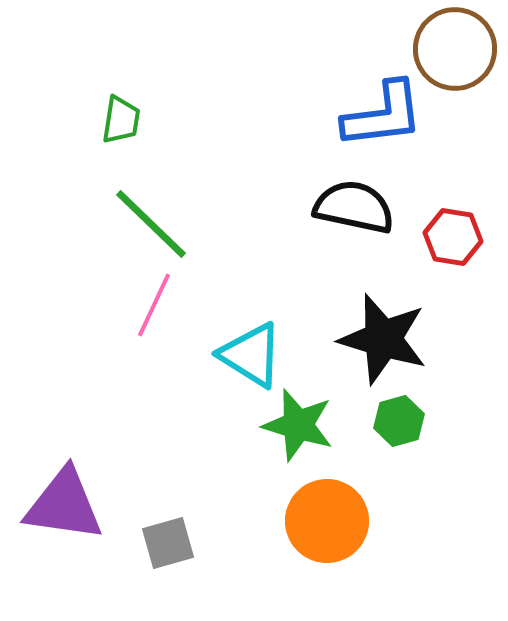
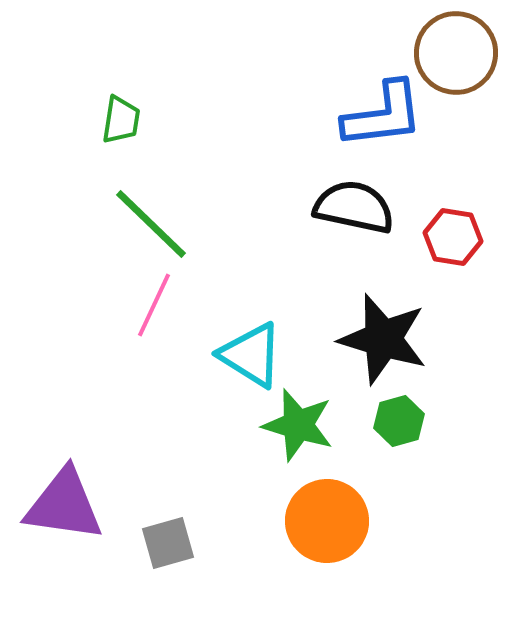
brown circle: moved 1 px right, 4 px down
